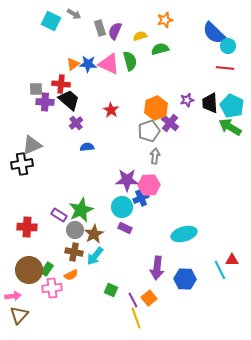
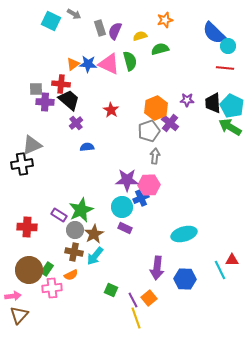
purple star at (187, 100): rotated 16 degrees clockwise
black trapezoid at (210, 103): moved 3 px right
